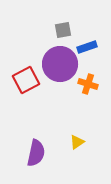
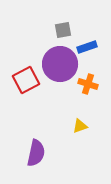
yellow triangle: moved 3 px right, 16 px up; rotated 14 degrees clockwise
